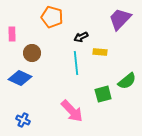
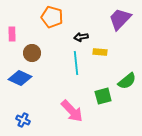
black arrow: rotated 16 degrees clockwise
green square: moved 2 px down
